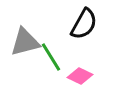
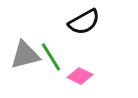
black semicircle: moved 2 px up; rotated 32 degrees clockwise
gray triangle: moved 13 px down
